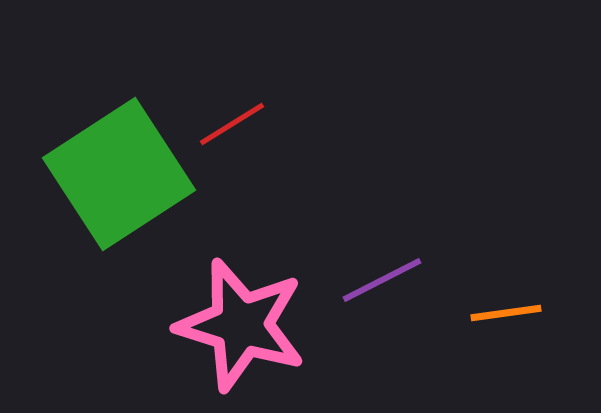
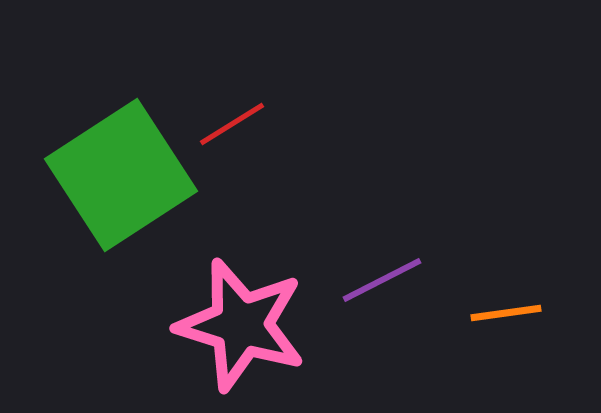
green square: moved 2 px right, 1 px down
